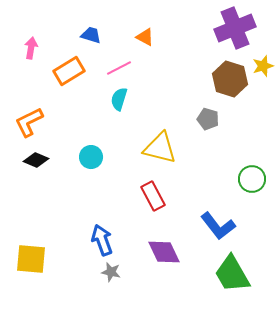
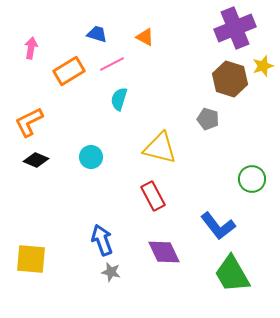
blue trapezoid: moved 6 px right, 1 px up
pink line: moved 7 px left, 4 px up
